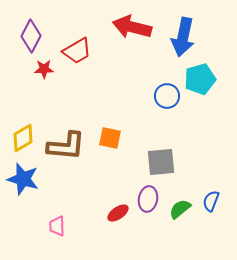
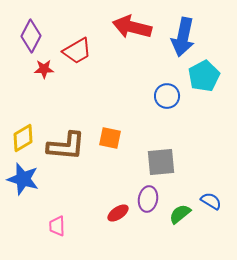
cyan pentagon: moved 4 px right, 3 px up; rotated 12 degrees counterclockwise
blue semicircle: rotated 100 degrees clockwise
green semicircle: moved 5 px down
